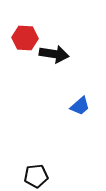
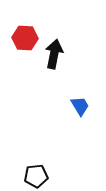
black arrow: rotated 88 degrees counterclockwise
blue trapezoid: rotated 80 degrees counterclockwise
